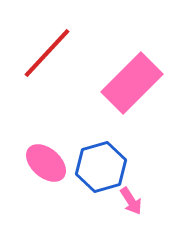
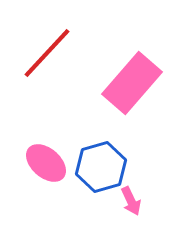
pink rectangle: rotated 4 degrees counterclockwise
pink arrow: rotated 8 degrees clockwise
